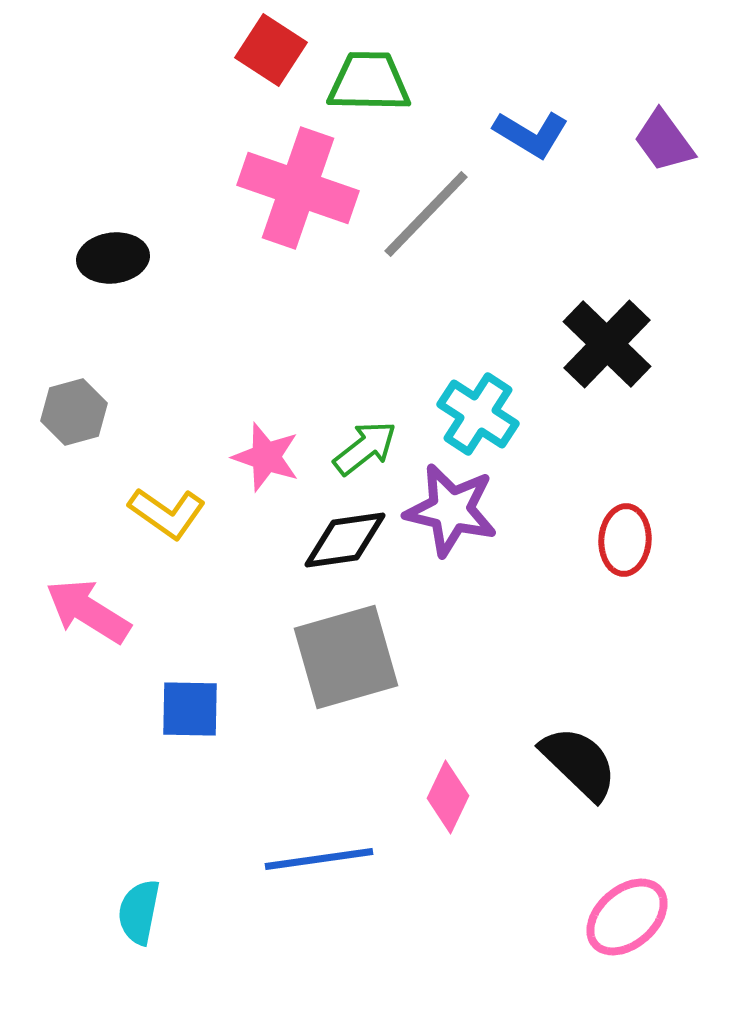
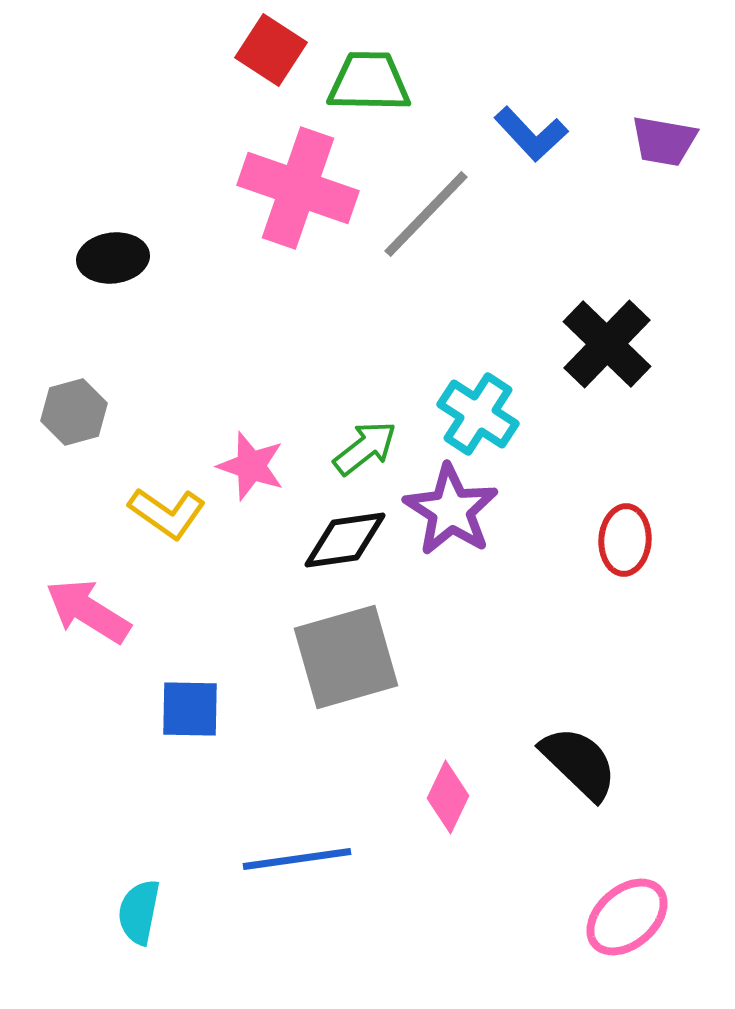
blue L-shape: rotated 16 degrees clockwise
purple trapezoid: rotated 44 degrees counterclockwise
pink star: moved 15 px left, 9 px down
purple star: rotated 20 degrees clockwise
blue line: moved 22 px left
